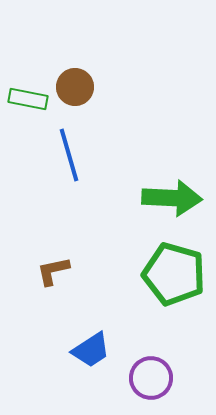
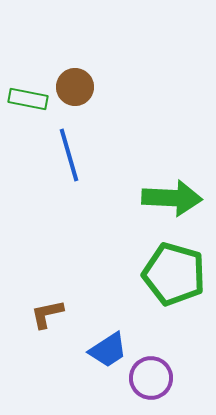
brown L-shape: moved 6 px left, 43 px down
blue trapezoid: moved 17 px right
